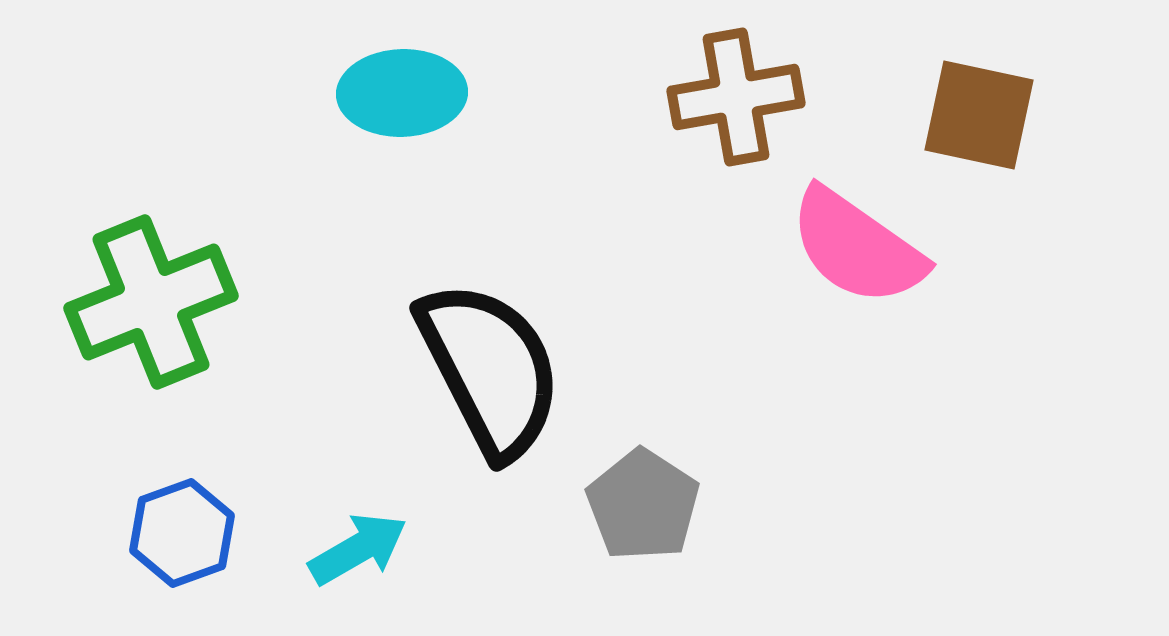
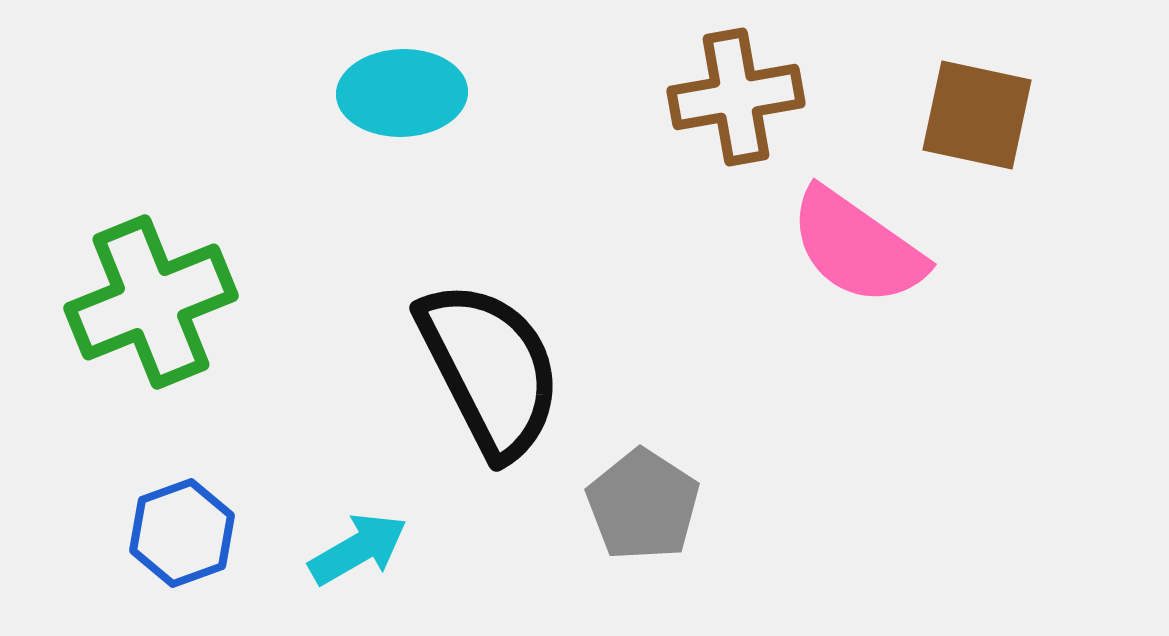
brown square: moved 2 px left
